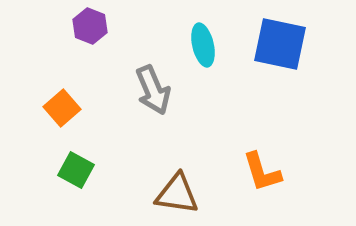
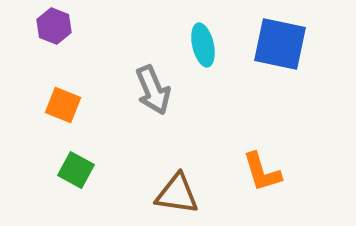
purple hexagon: moved 36 px left
orange square: moved 1 px right, 3 px up; rotated 27 degrees counterclockwise
